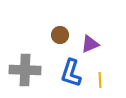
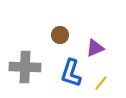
purple triangle: moved 5 px right, 4 px down
gray cross: moved 3 px up
yellow line: moved 1 px right, 3 px down; rotated 42 degrees clockwise
